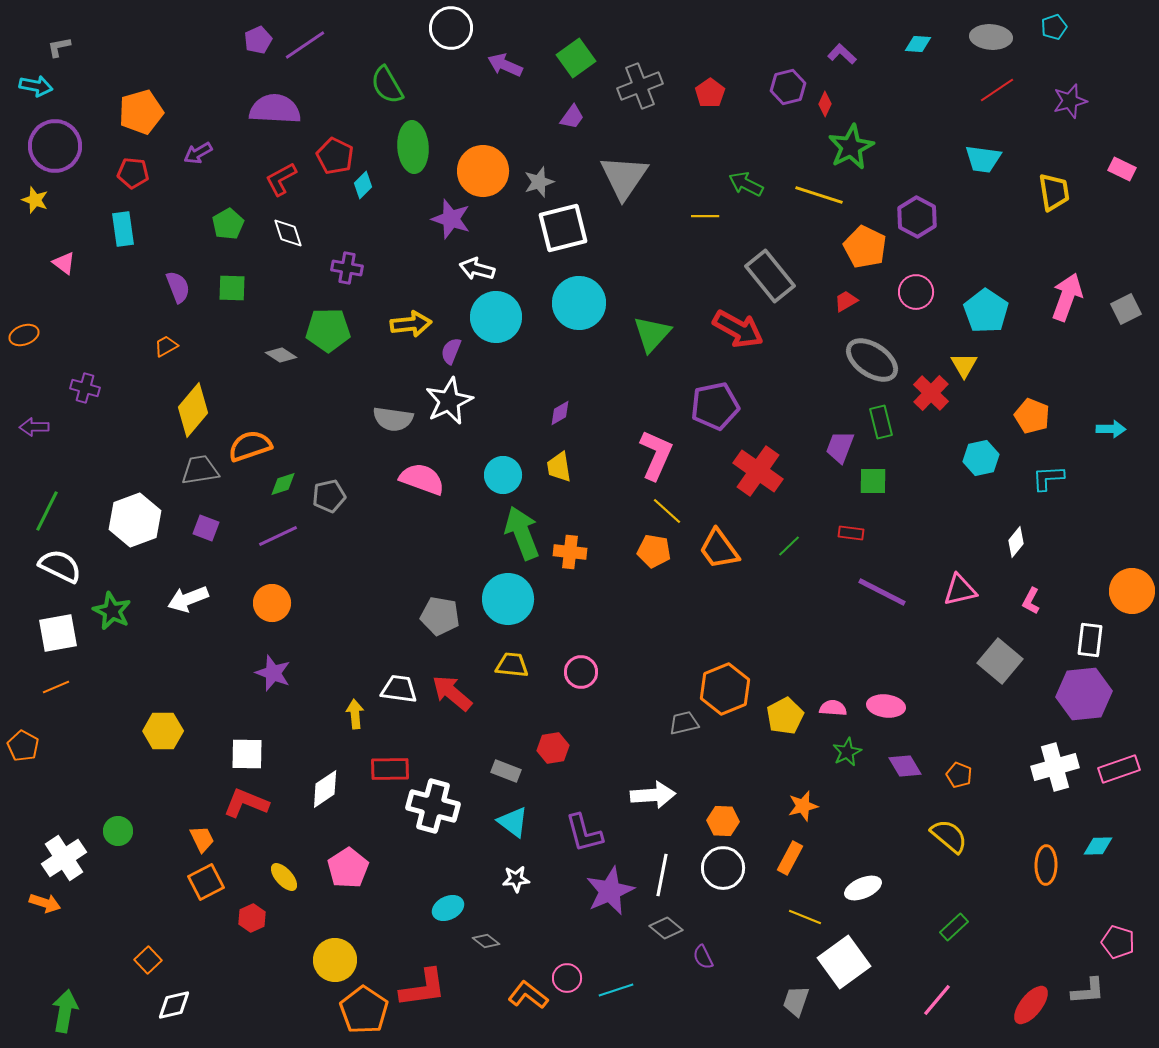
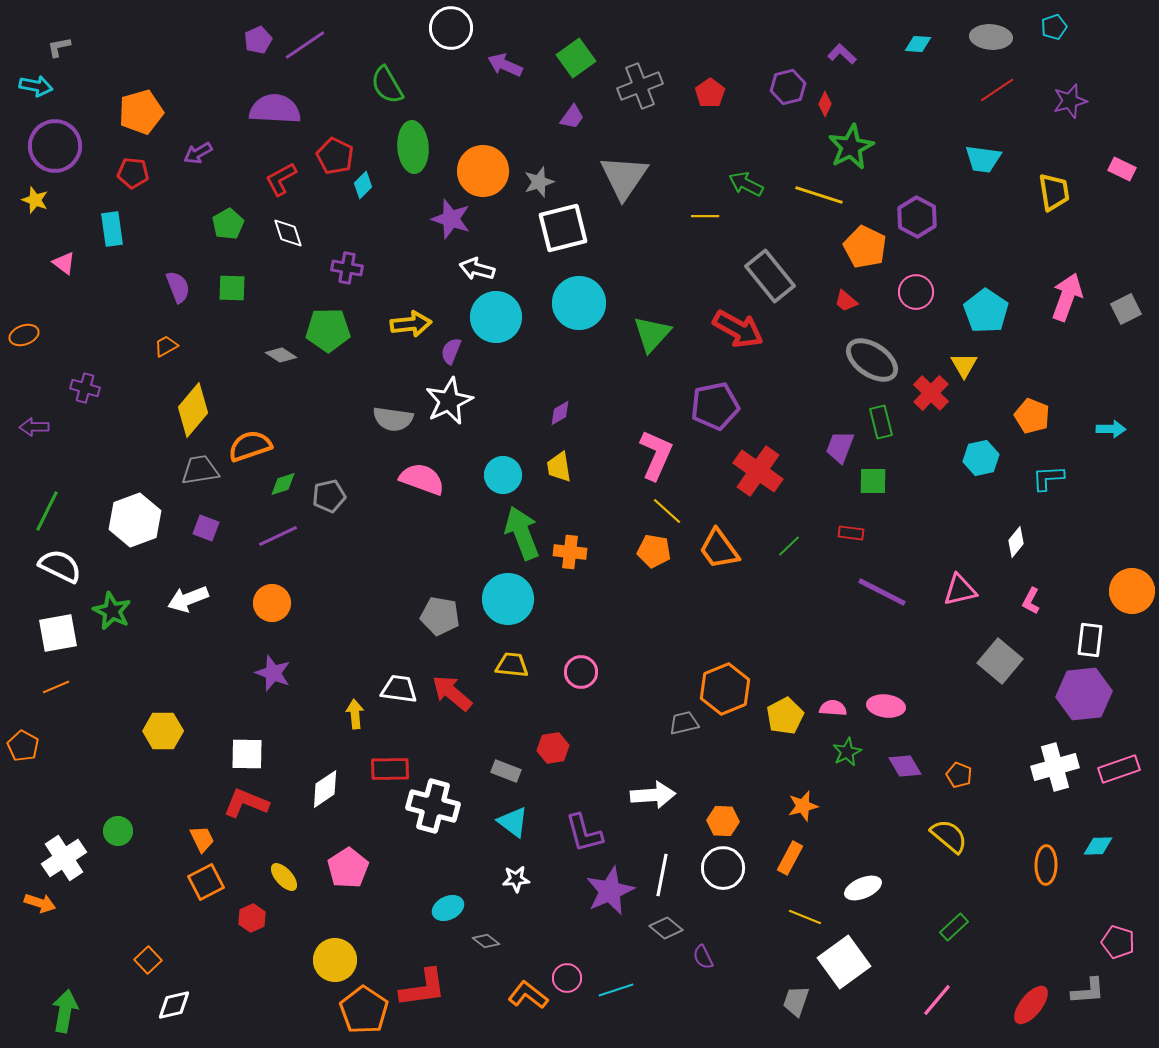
cyan rectangle at (123, 229): moved 11 px left
red trapezoid at (846, 301): rotated 110 degrees counterclockwise
orange arrow at (45, 903): moved 5 px left
